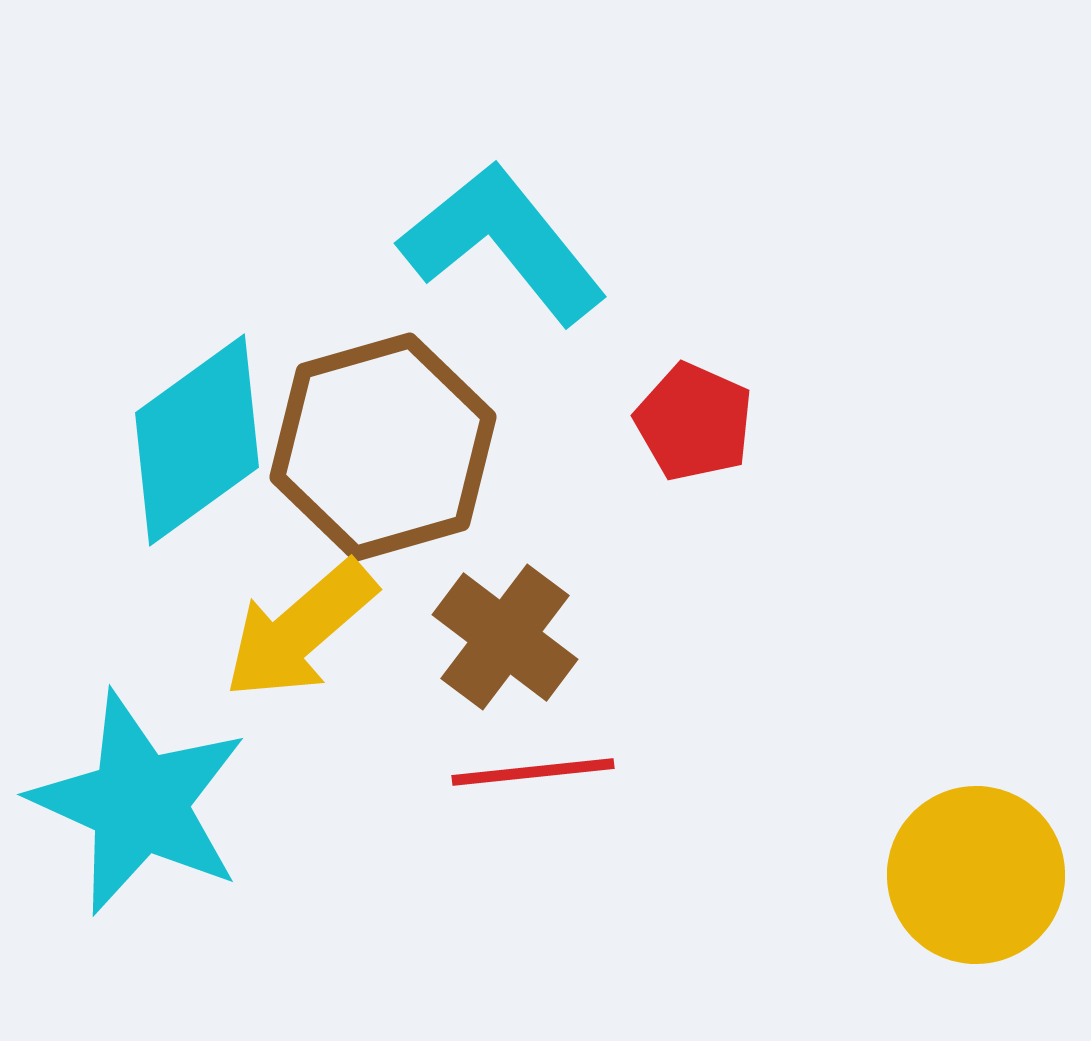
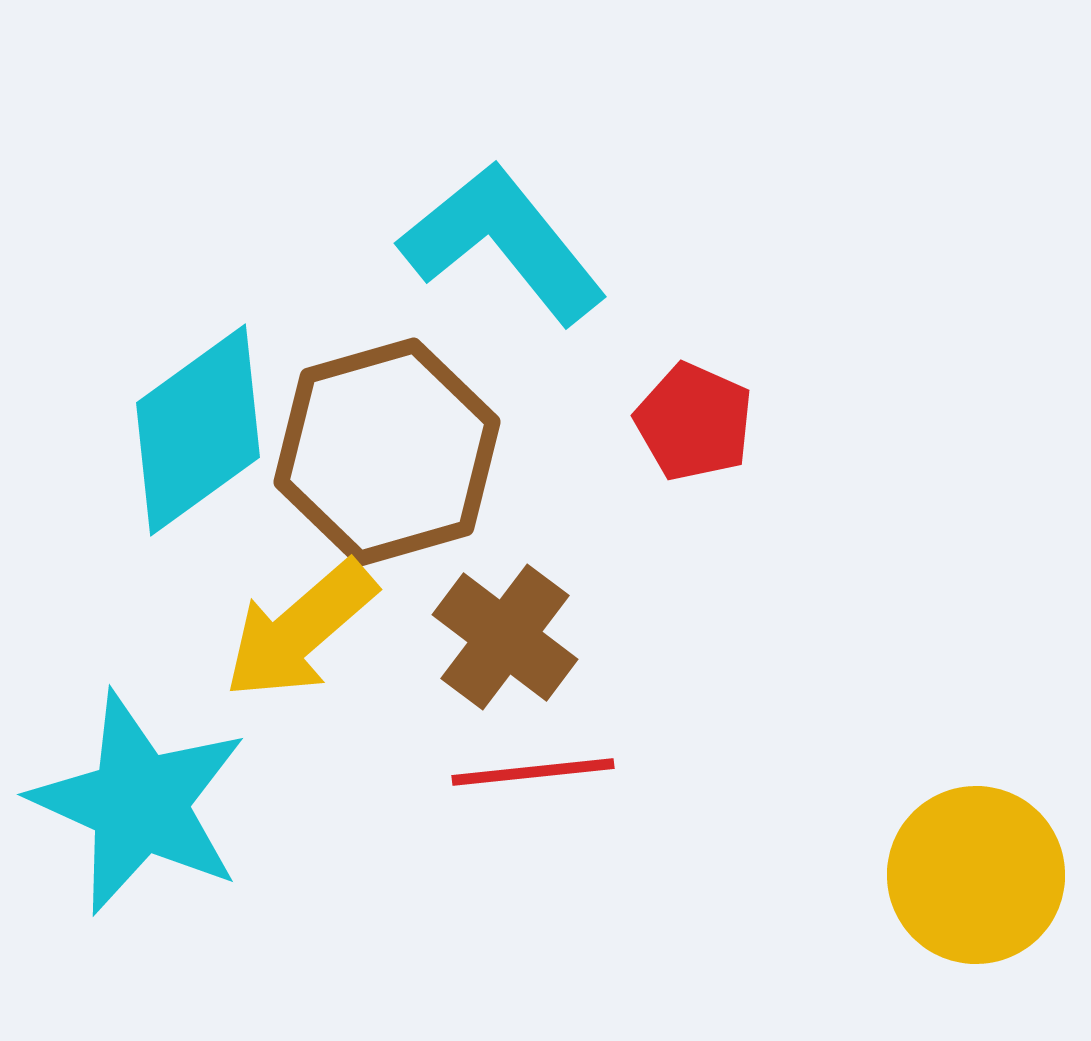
cyan diamond: moved 1 px right, 10 px up
brown hexagon: moved 4 px right, 5 px down
